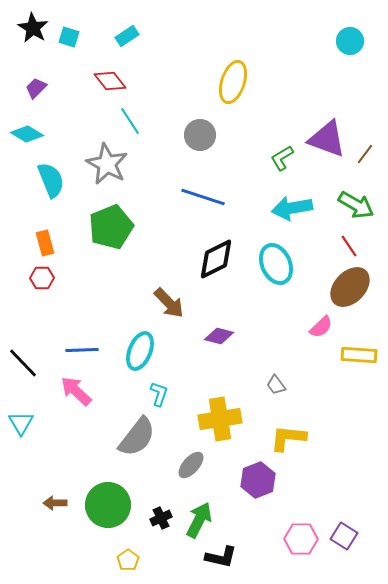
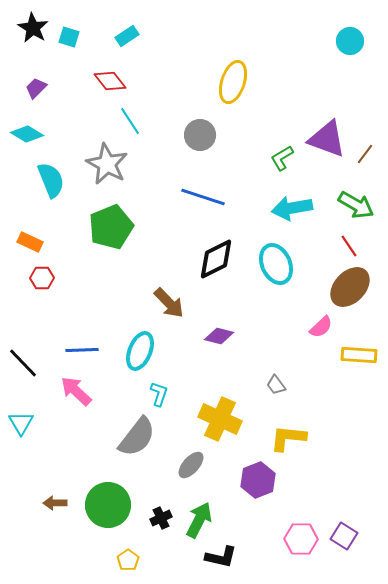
orange rectangle at (45, 243): moved 15 px left, 1 px up; rotated 50 degrees counterclockwise
yellow cross at (220, 419): rotated 33 degrees clockwise
